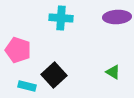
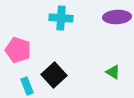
cyan rectangle: rotated 54 degrees clockwise
